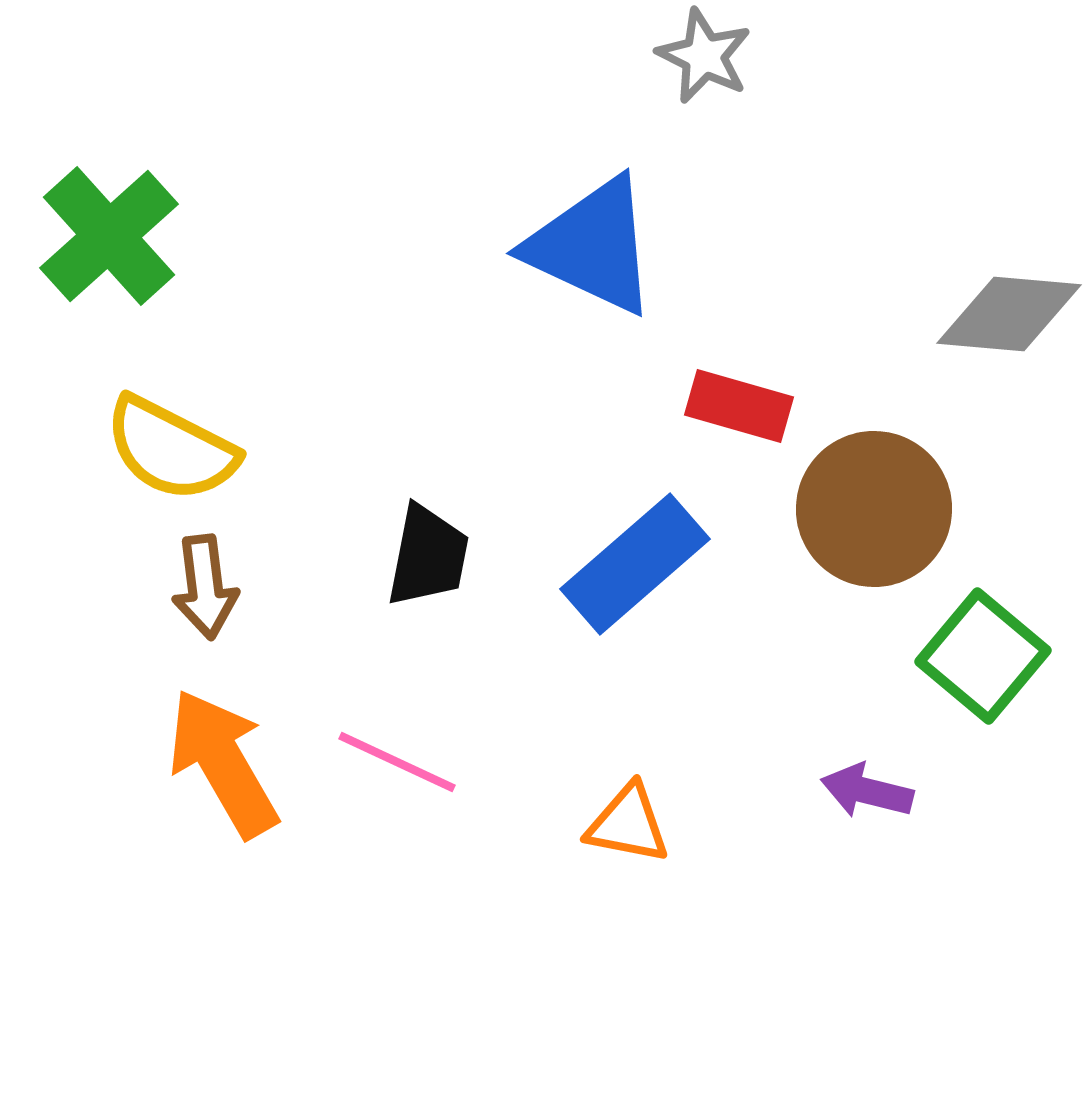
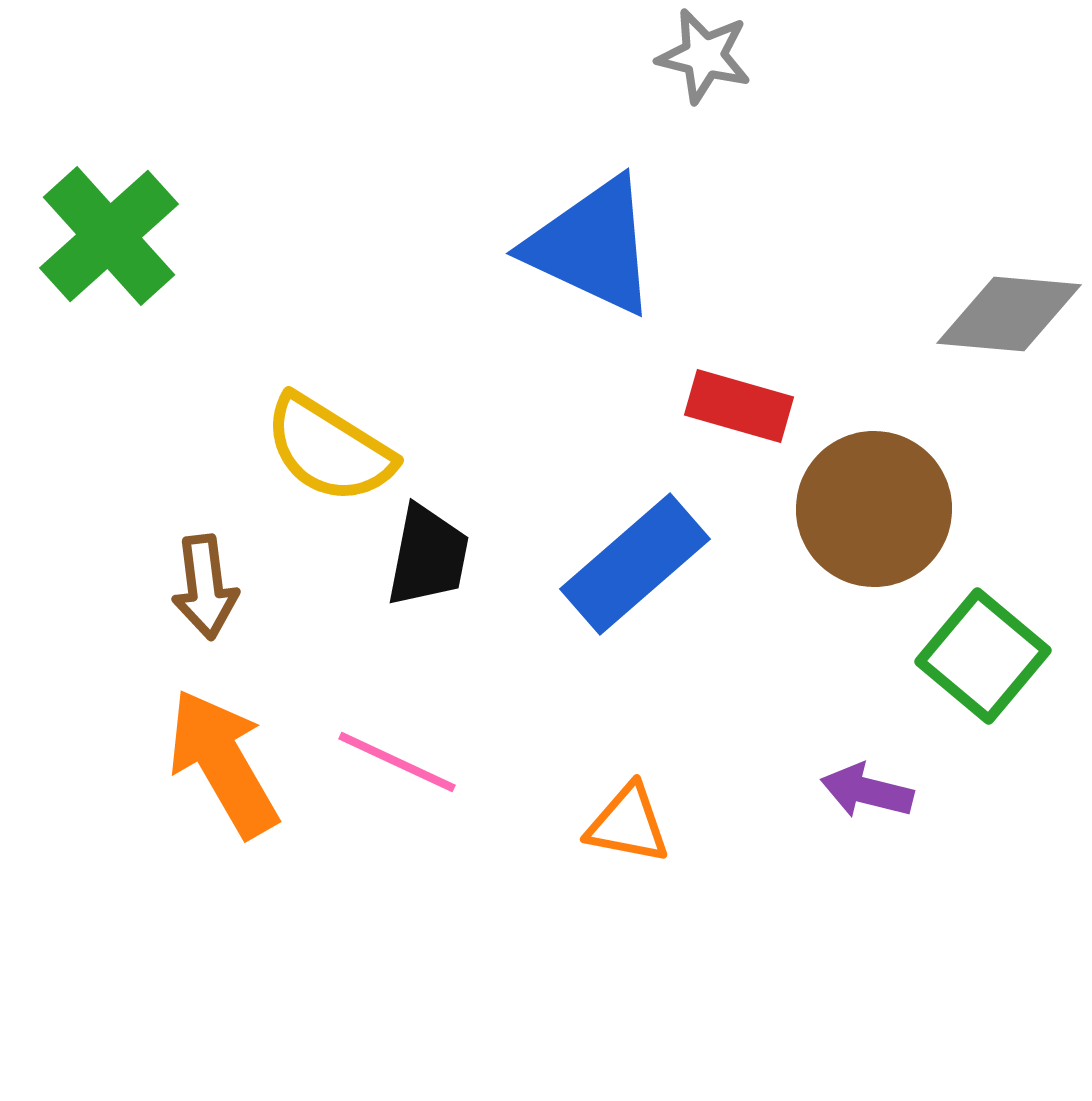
gray star: rotated 12 degrees counterclockwise
yellow semicircle: moved 158 px right; rotated 5 degrees clockwise
